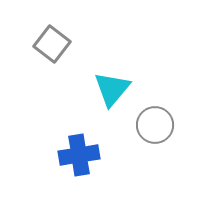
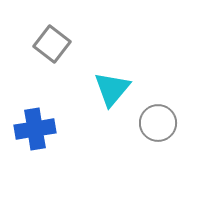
gray circle: moved 3 px right, 2 px up
blue cross: moved 44 px left, 26 px up
